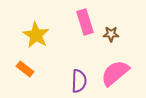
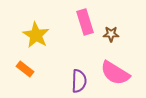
pink semicircle: rotated 108 degrees counterclockwise
